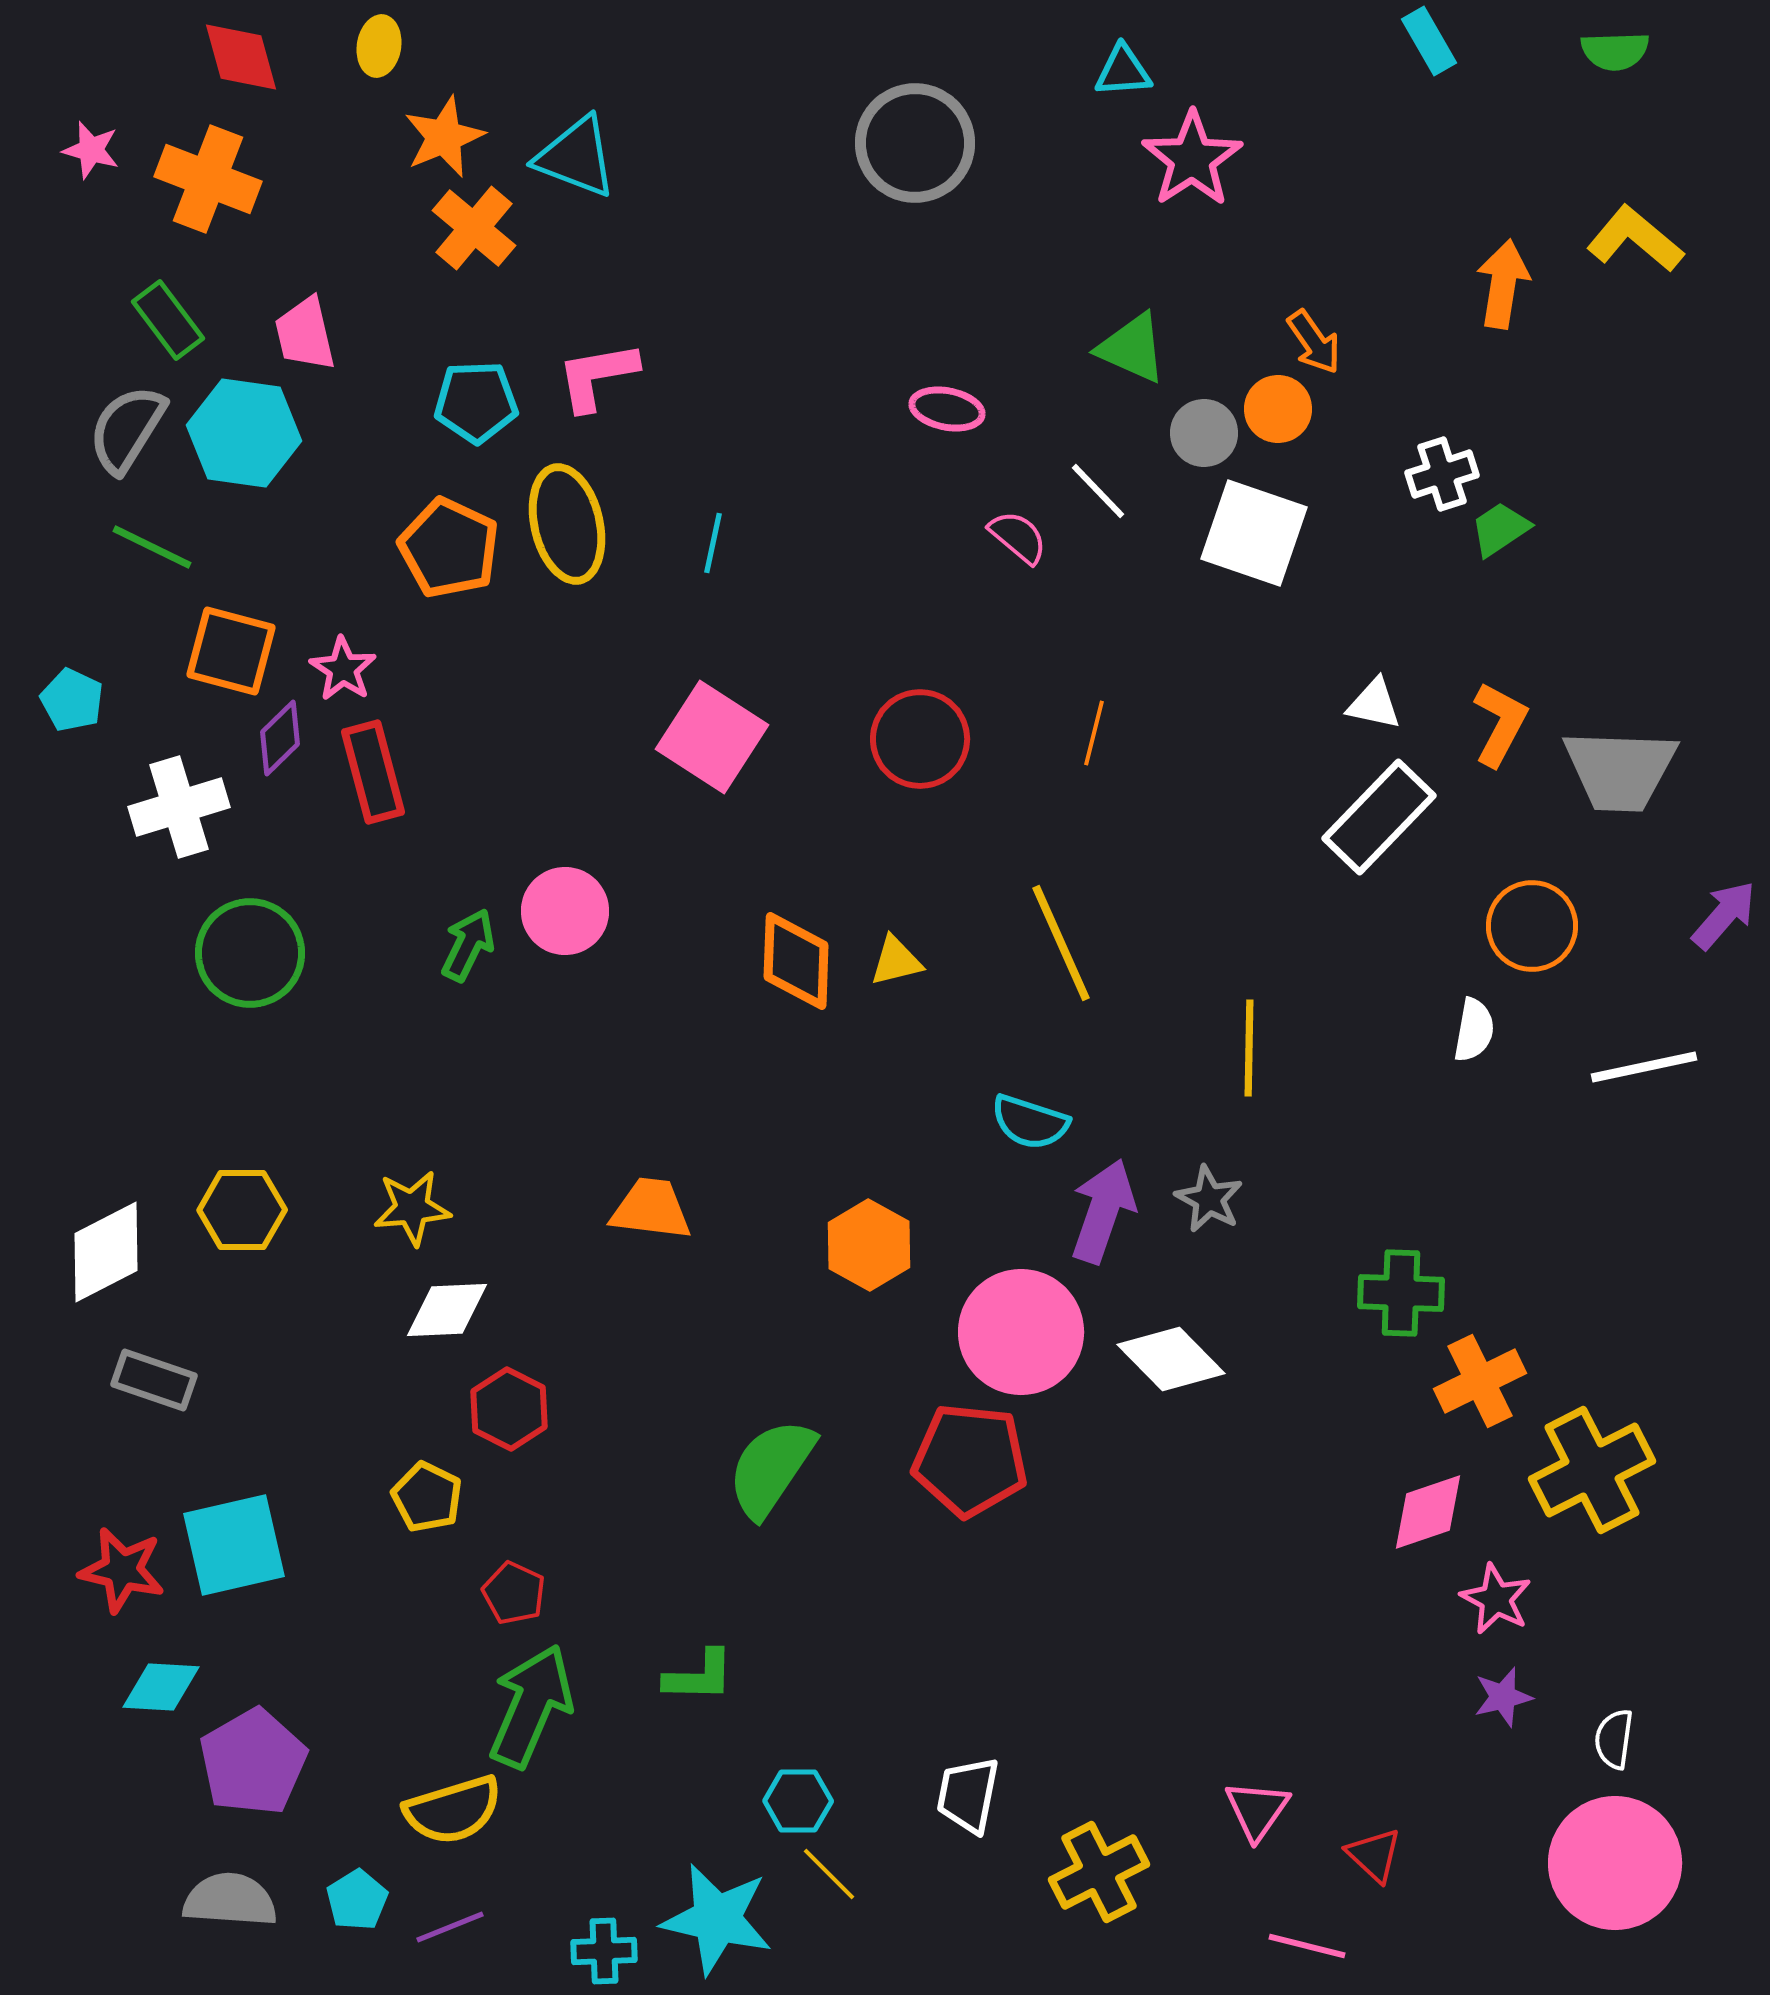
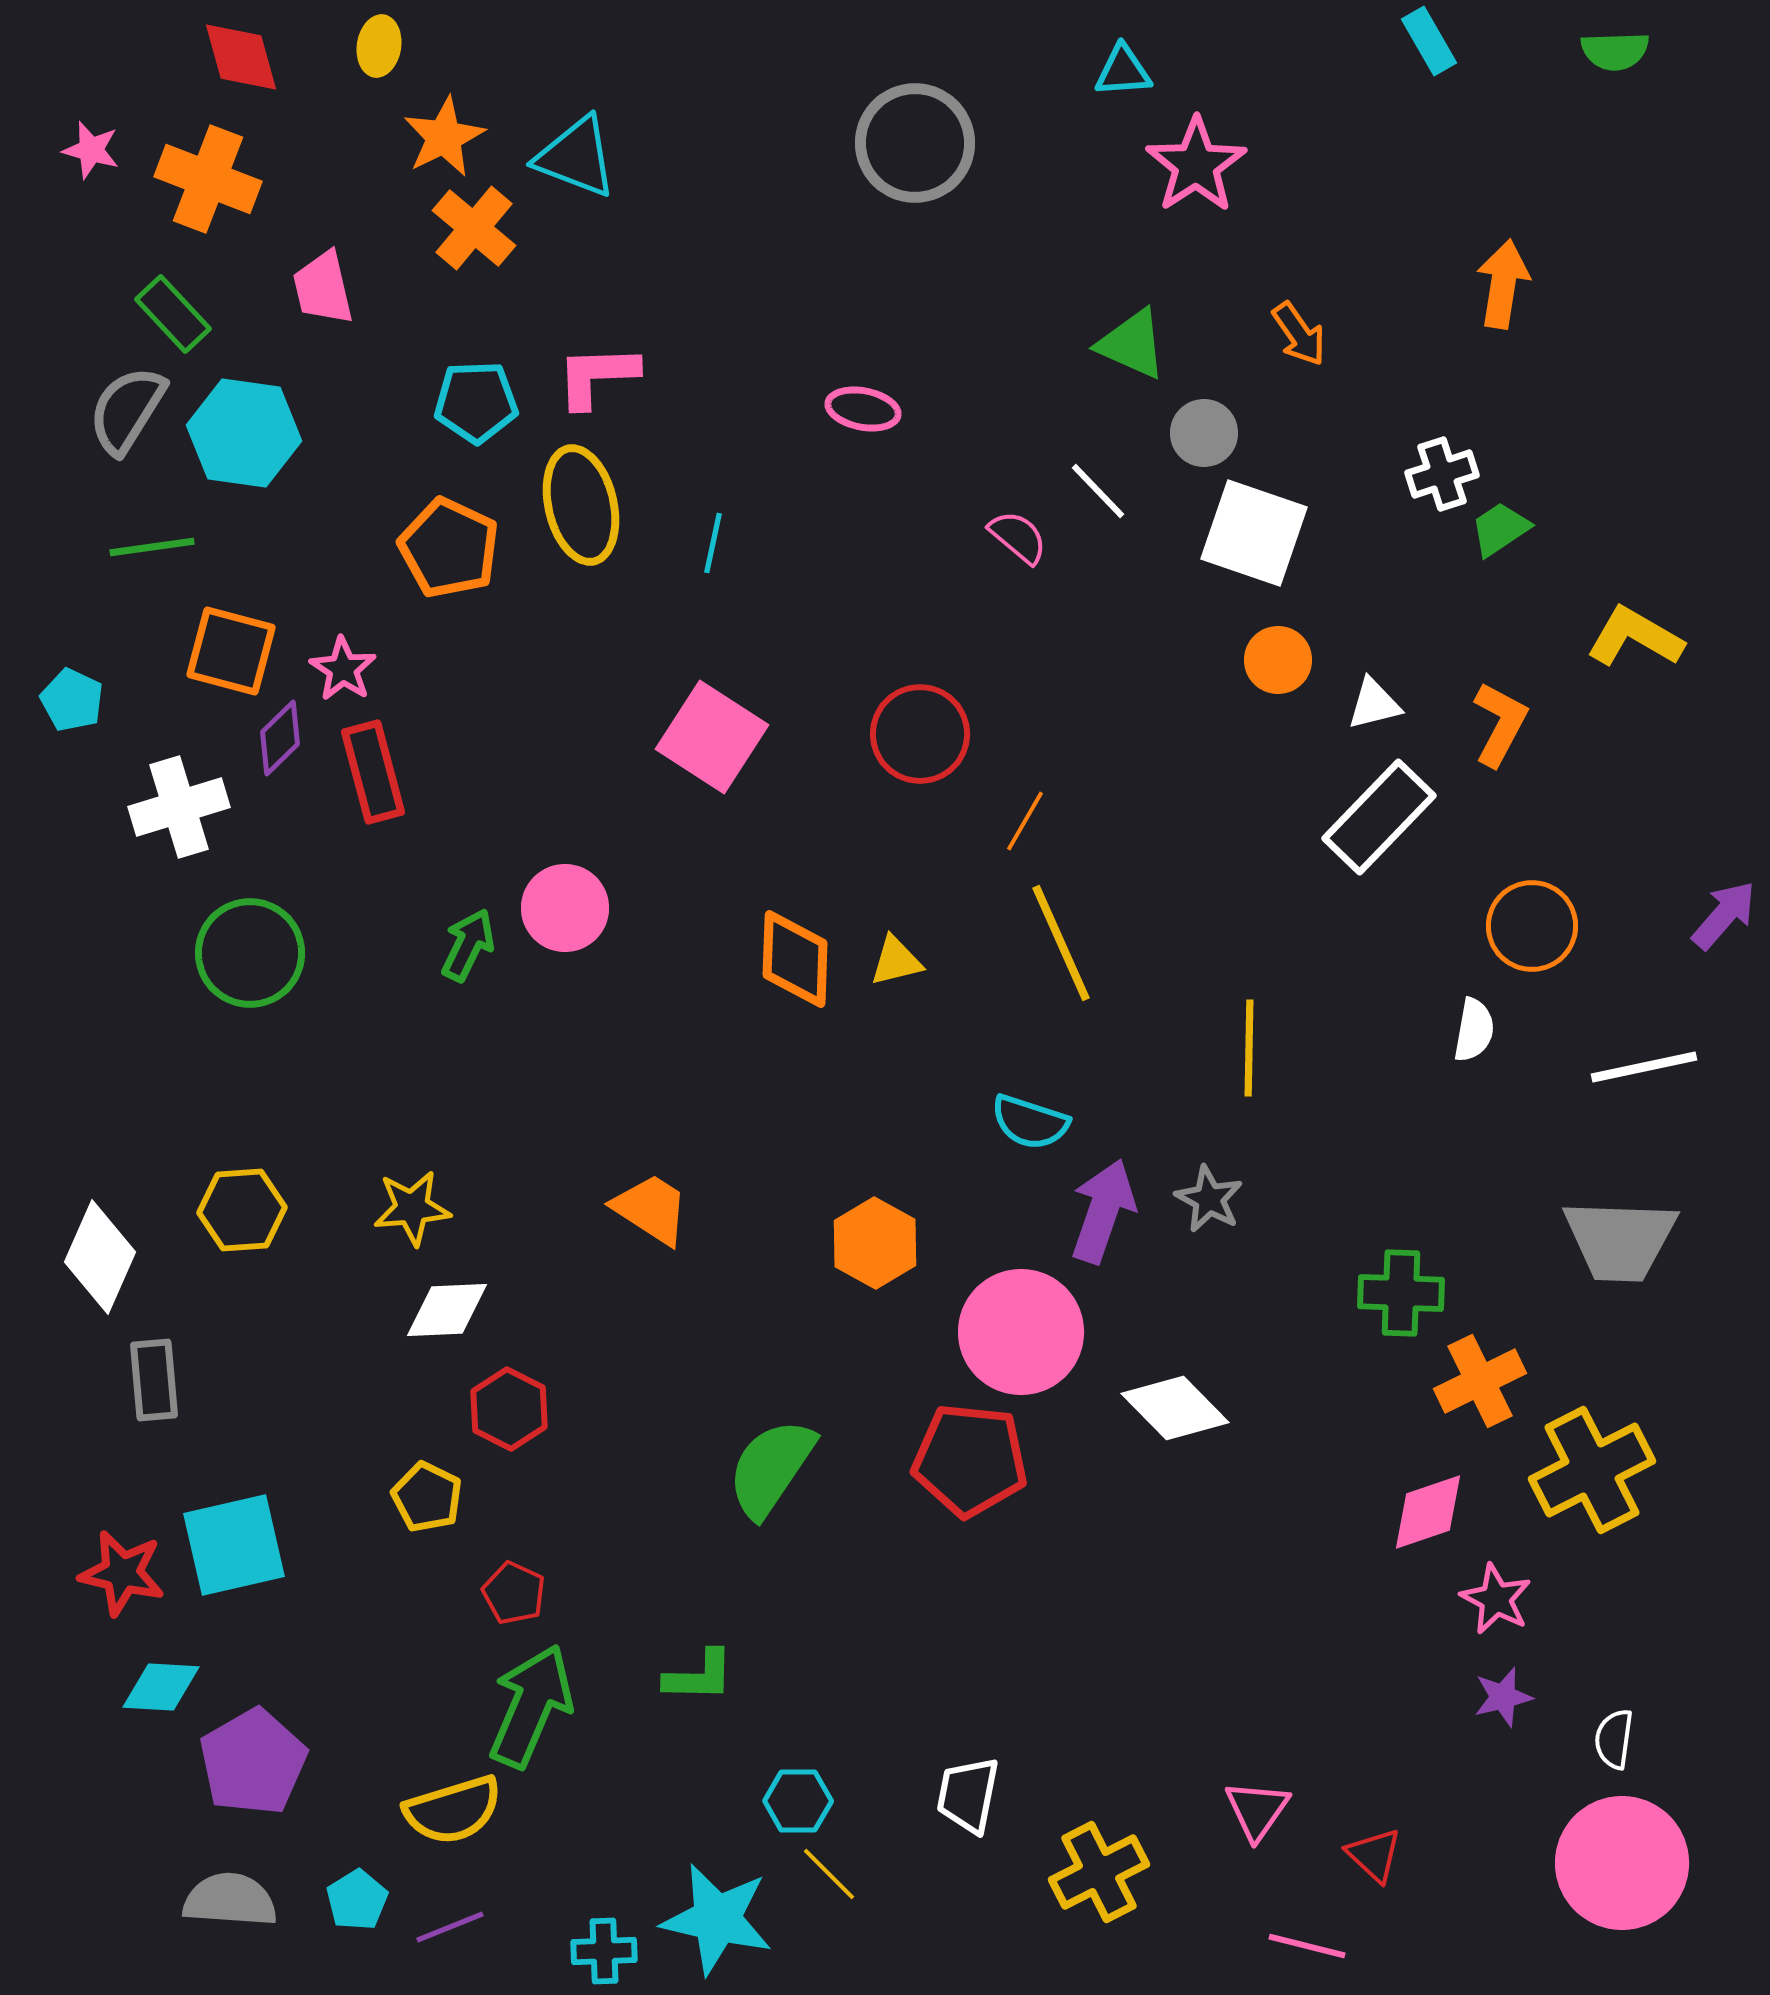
orange star at (444, 137): rotated 4 degrees counterclockwise
pink star at (1192, 159): moved 4 px right, 6 px down
yellow L-shape at (1635, 239): moved 398 px down; rotated 10 degrees counterclockwise
green rectangle at (168, 320): moved 5 px right, 6 px up; rotated 6 degrees counterclockwise
pink trapezoid at (305, 334): moved 18 px right, 46 px up
orange arrow at (1314, 342): moved 15 px left, 8 px up
green triangle at (1132, 348): moved 4 px up
pink L-shape at (597, 376): rotated 8 degrees clockwise
pink ellipse at (947, 409): moved 84 px left
orange circle at (1278, 409): moved 251 px down
gray semicircle at (127, 429): moved 19 px up
yellow ellipse at (567, 524): moved 14 px right, 19 px up
green line at (152, 547): rotated 34 degrees counterclockwise
white triangle at (1374, 704): rotated 26 degrees counterclockwise
orange line at (1094, 733): moved 69 px left, 88 px down; rotated 16 degrees clockwise
red circle at (920, 739): moved 5 px up
gray trapezoid at (1620, 770): moved 470 px down
pink circle at (565, 911): moved 3 px up
orange diamond at (796, 961): moved 1 px left, 2 px up
orange trapezoid at (651, 1209): rotated 26 degrees clockwise
yellow hexagon at (242, 1210): rotated 4 degrees counterclockwise
orange hexagon at (869, 1245): moved 6 px right, 2 px up
white diamond at (106, 1252): moved 6 px left, 5 px down; rotated 39 degrees counterclockwise
white diamond at (1171, 1359): moved 4 px right, 49 px down
gray rectangle at (154, 1380): rotated 66 degrees clockwise
red star at (122, 1570): moved 3 px down
pink circle at (1615, 1863): moved 7 px right
